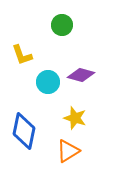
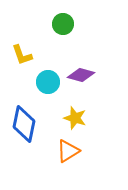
green circle: moved 1 px right, 1 px up
blue diamond: moved 7 px up
